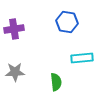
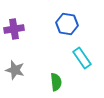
blue hexagon: moved 2 px down
cyan rectangle: rotated 60 degrees clockwise
gray star: moved 2 px up; rotated 18 degrees clockwise
